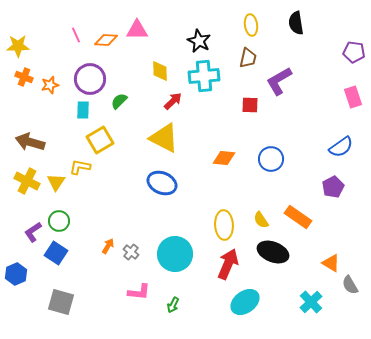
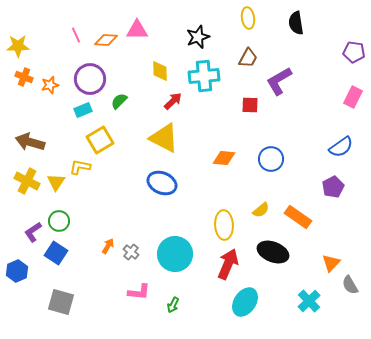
yellow ellipse at (251, 25): moved 3 px left, 7 px up
black star at (199, 41): moved 1 px left, 4 px up; rotated 25 degrees clockwise
brown trapezoid at (248, 58): rotated 15 degrees clockwise
pink rectangle at (353, 97): rotated 45 degrees clockwise
cyan rectangle at (83, 110): rotated 66 degrees clockwise
yellow semicircle at (261, 220): moved 10 px up; rotated 96 degrees counterclockwise
orange triangle at (331, 263): rotated 42 degrees clockwise
blue hexagon at (16, 274): moved 1 px right, 3 px up
cyan ellipse at (245, 302): rotated 20 degrees counterclockwise
cyan cross at (311, 302): moved 2 px left, 1 px up
